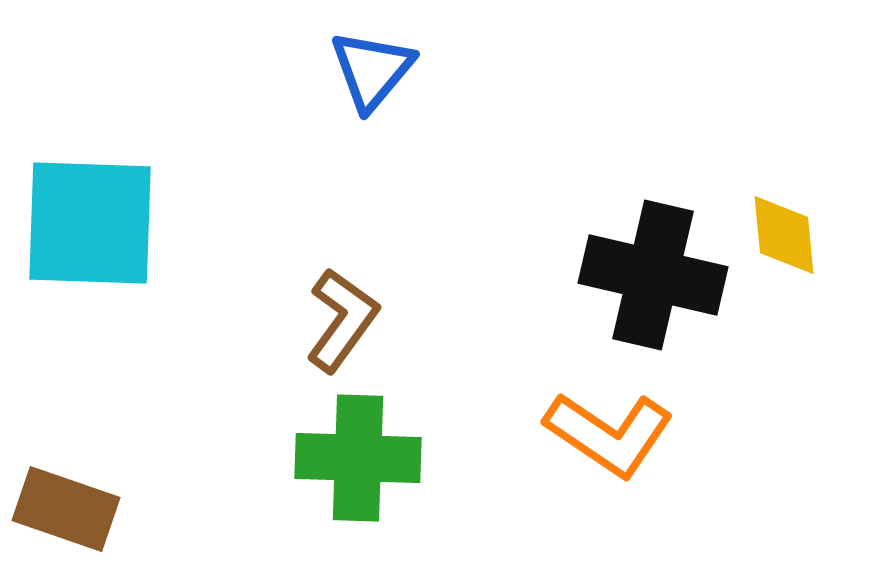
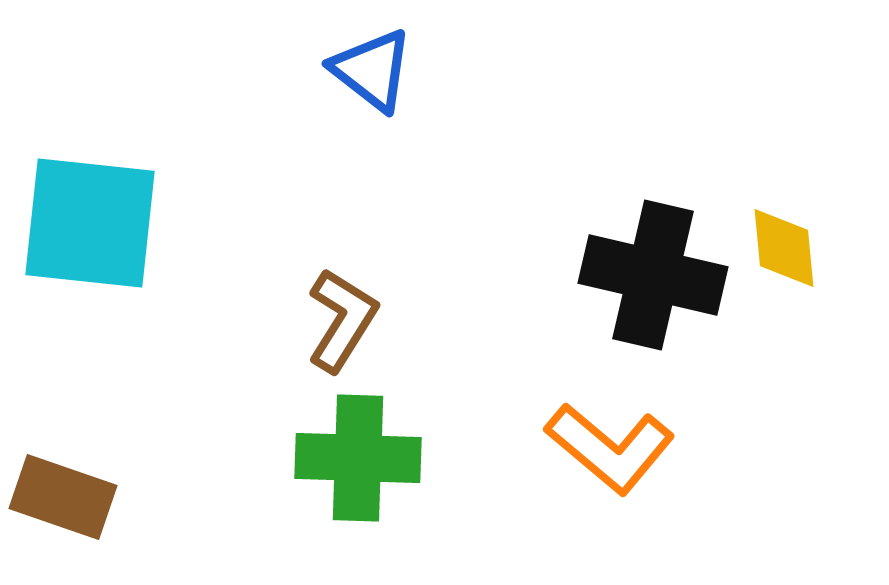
blue triangle: rotated 32 degrees counterclockwise
cyan square: rotated 4 degrees clockwise
yellow diamond: moved 13 px down
brown L-shape: rotated 4 degrees counterclockwise
orange L-shape: moved 1 px right, 14 px down; rotated 6 degrees clockwise
brown rectangle: moved 3 px left, 12 px up
